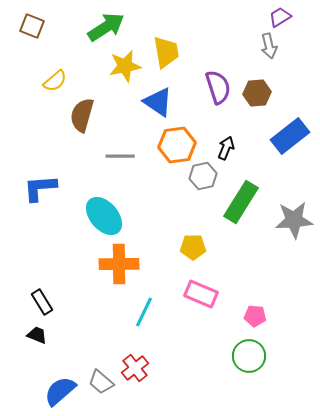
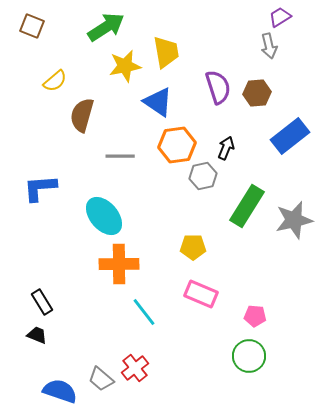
green rectangle: moved 6 px right, 4 px down
gray star: rotated 9 degrees counterclockwise
cyan line: rotated 64 degrees counterclockwise
gray trapezoid: moved 3 px up
blue semicircle: rotated 60 degrees clockwise
